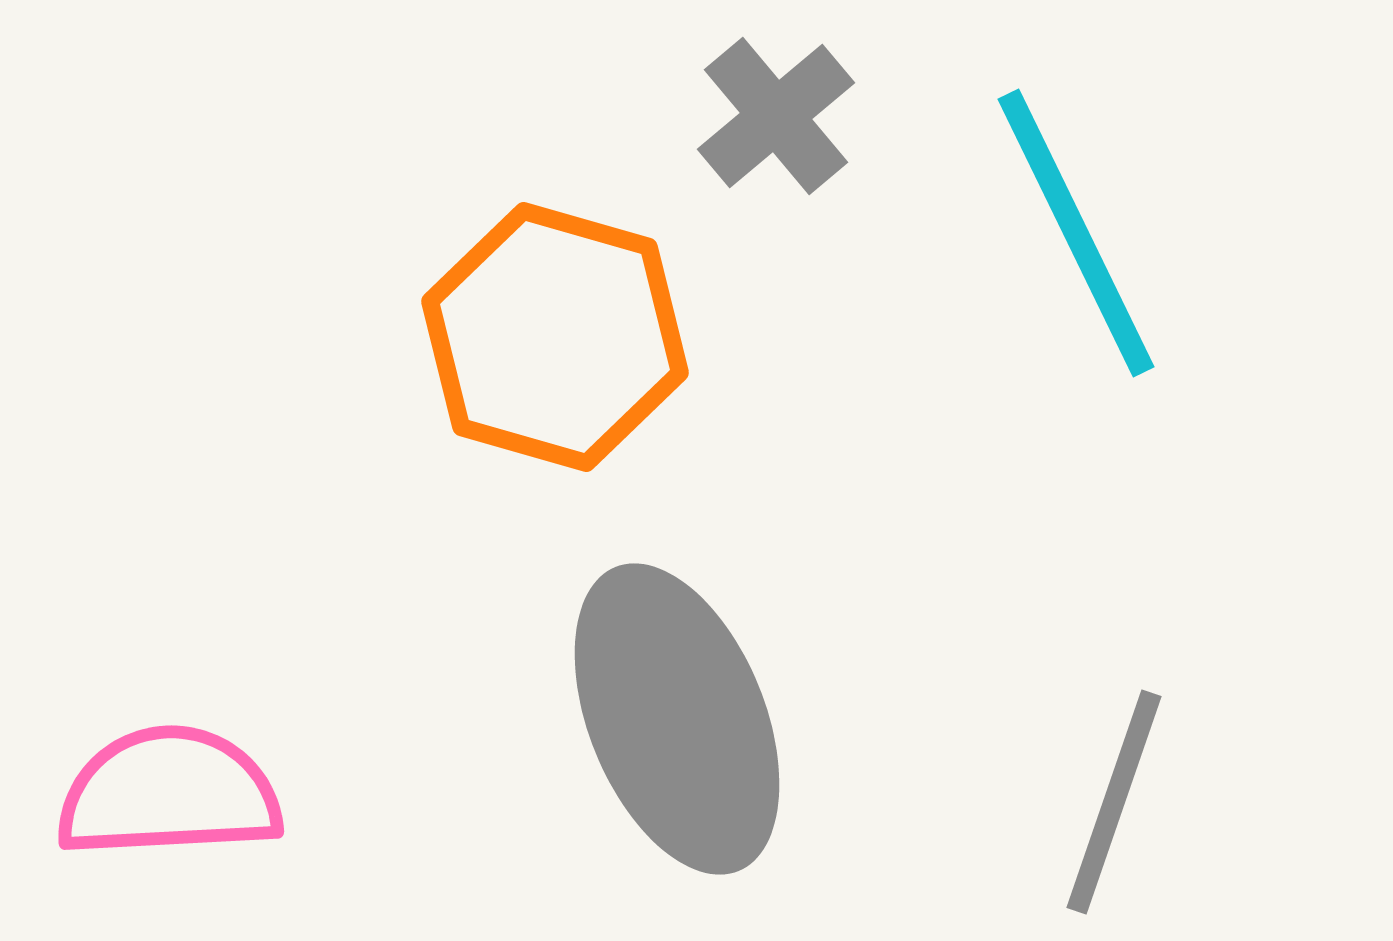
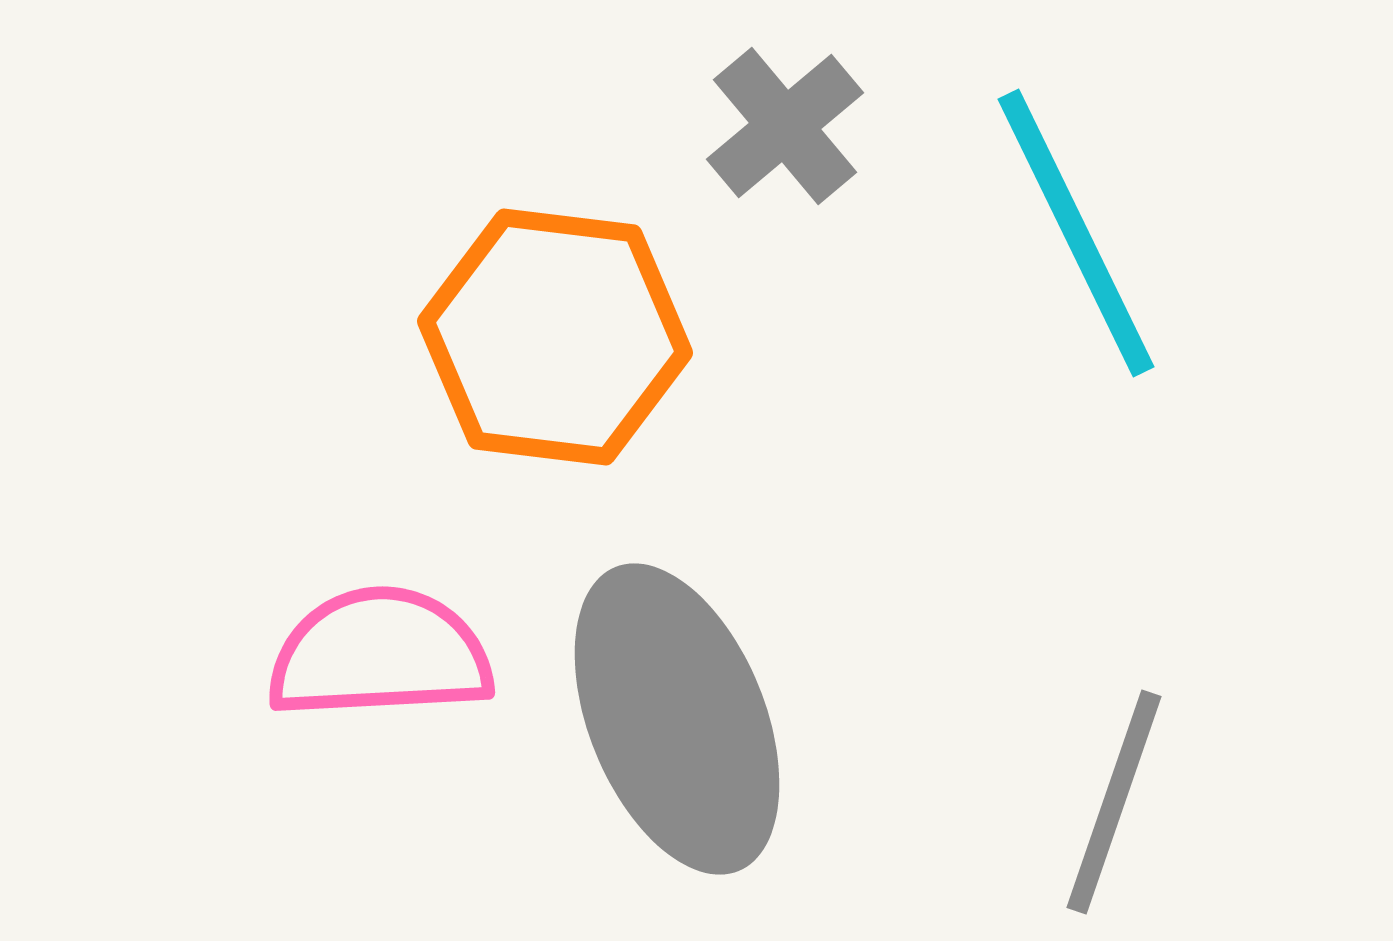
gray cross: moved 9 px right, 10 px down
orange hexagon: rotated 9 degrees counterclockwise
pink semicircle: moved 211 px right, 139 px up
